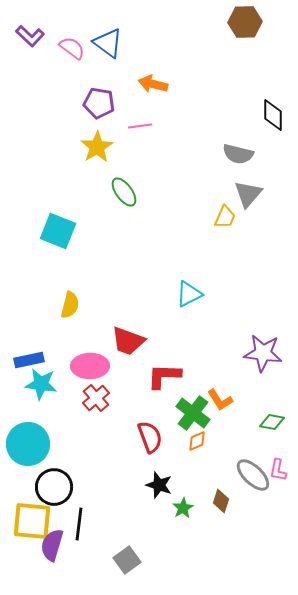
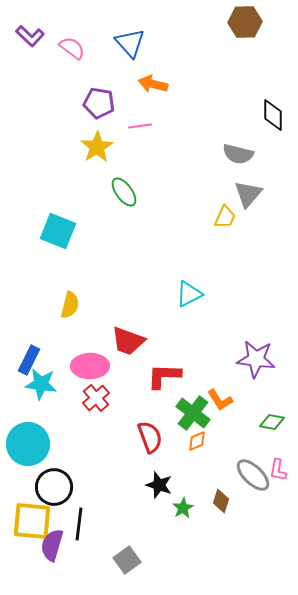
blue triangle: moved 22 px right; rotated 12 degrees clockwise
purple star: moved 7 px left, 6 px down
blue rectangle: rotated 52 degrees counterclockwise
